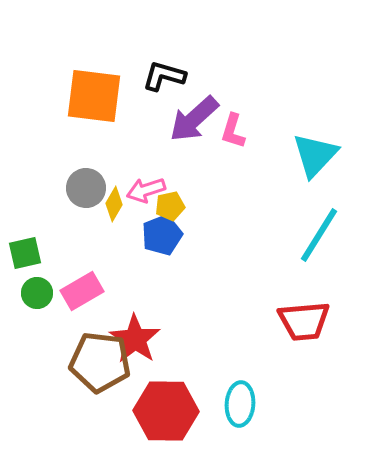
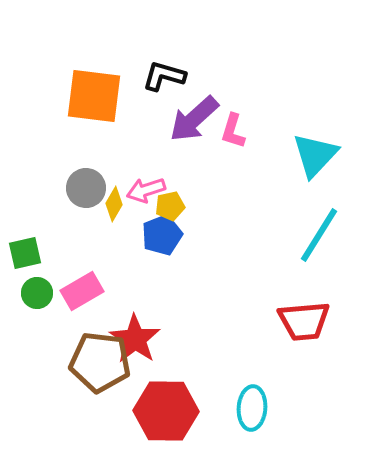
cyan ellipse: moved 12 px right, 4 px down
